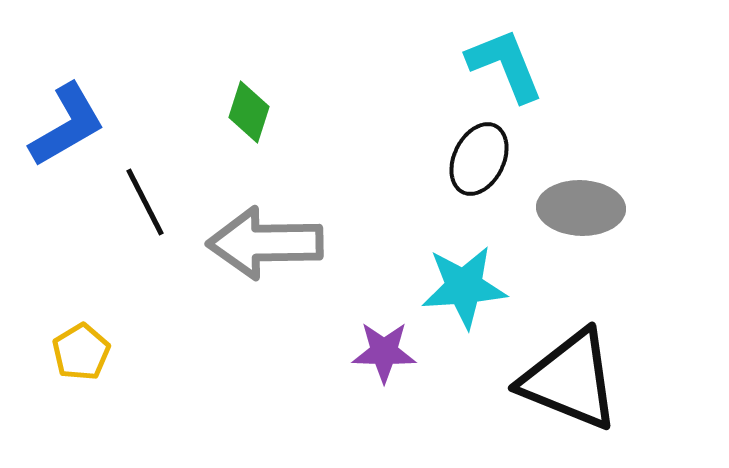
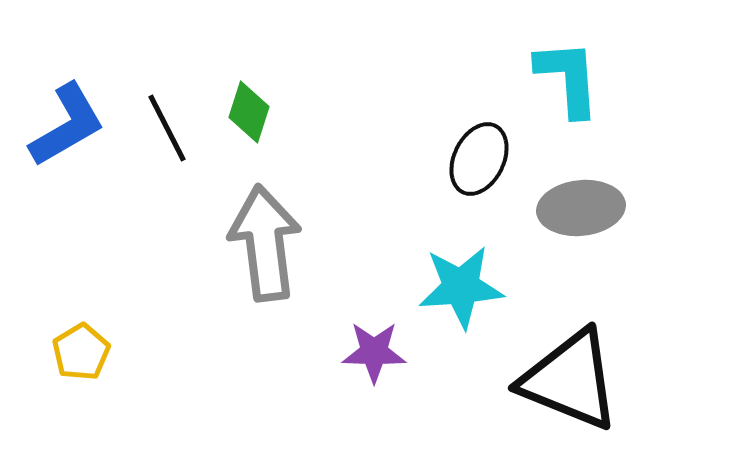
cyan L-shape: moved 63 px right, 13 px down; rotated 18 degrees clockwise
black line: moved 22 px right, 74 px up
gray ellipse: rotated 8 degrees counterclockwise
gray arrow: rotated 84 degrees clockwise
cyan star: moved 3 px left
purple star: moved 10 px left
